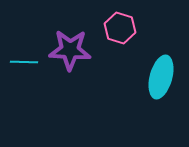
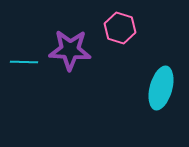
cyan ellipse: moved 11 px down
